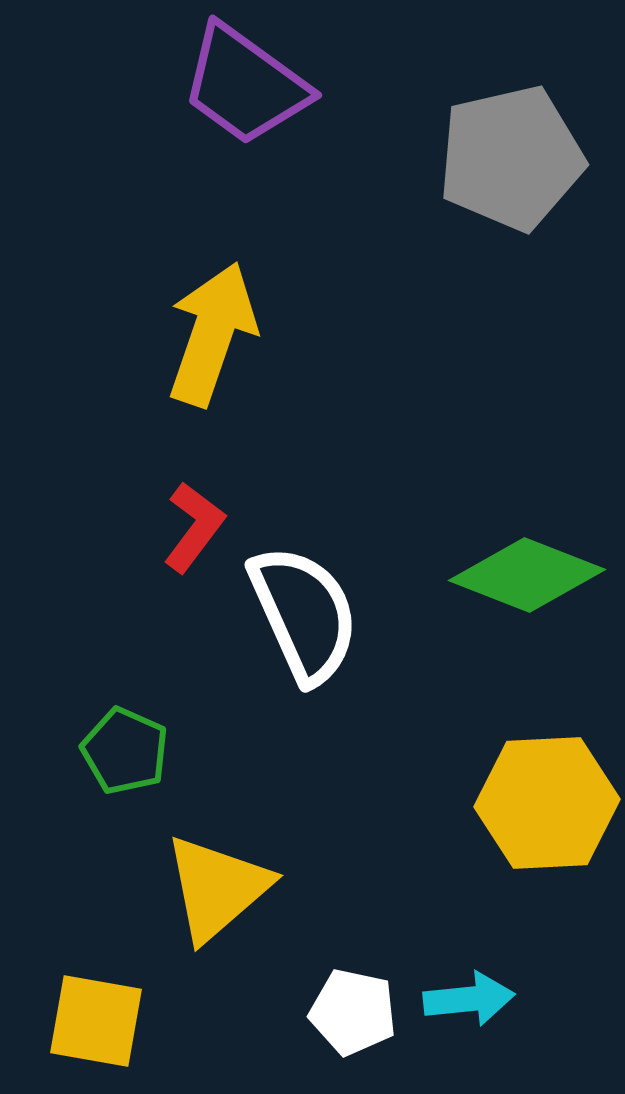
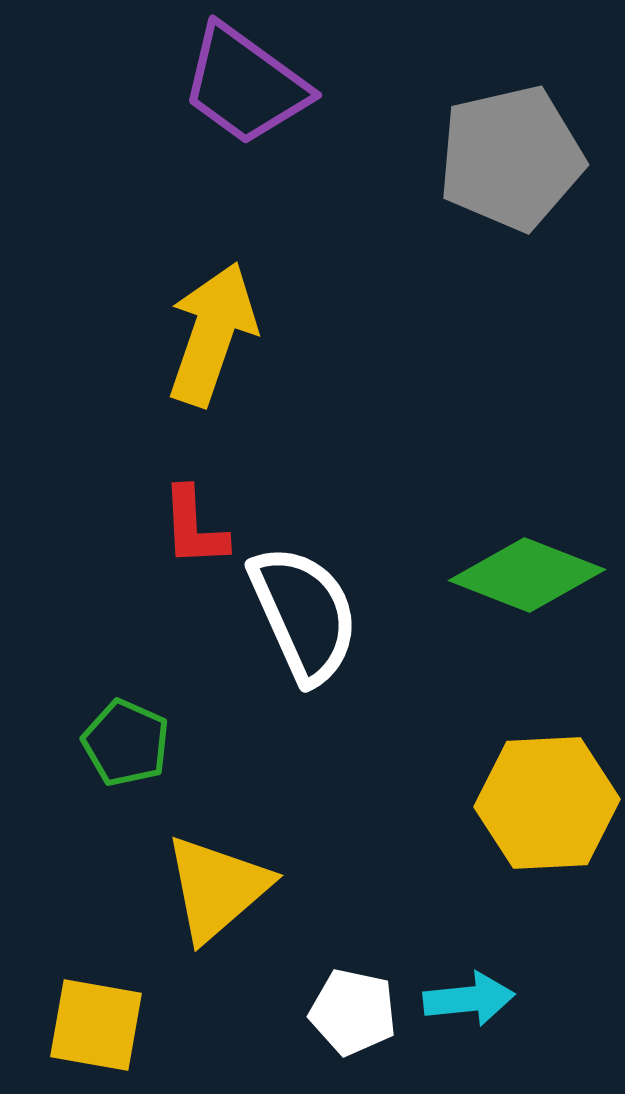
red L-shape: rotated 140 degrees clockwise
green pentagon: moved 1 px right, 8 px up
yellow square: moved 4 px down
